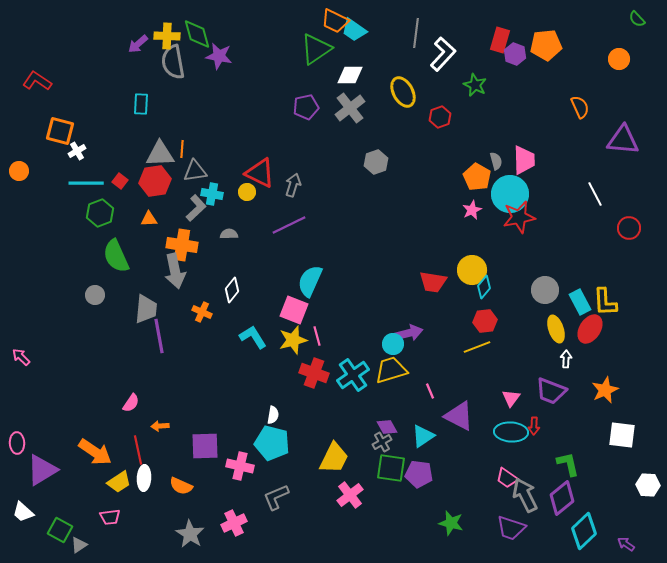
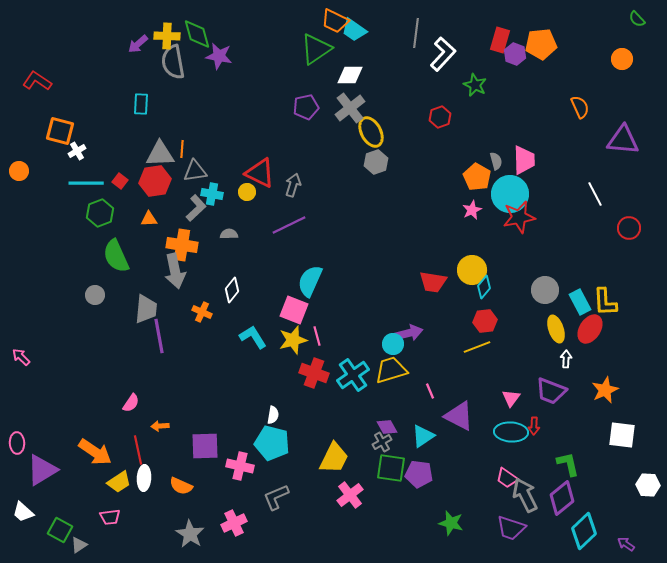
orange pentagon at (546, 45): moved 5 px left, 1 px up
orange circle at (619, 59): moved 3 px right
yellow ellipse at (403, 92): moved 32 px left, 40 px down
